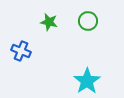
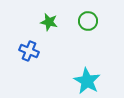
blue cross: moved 8 px right
cyan star: rotated 8 degrees counterclockwise
